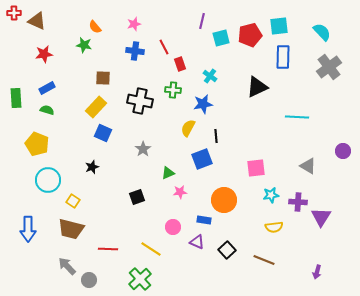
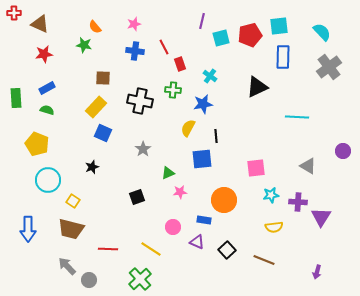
brown triangle at (37, 21): moved 3 px right, 3 px down
blue square at (202, 159): rotated 15 degrees clockwise
